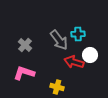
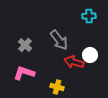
cyan cross: moved 11 px right, 18 px up
